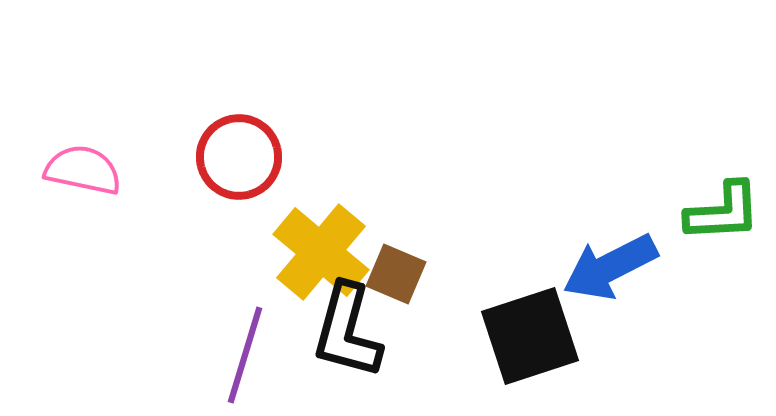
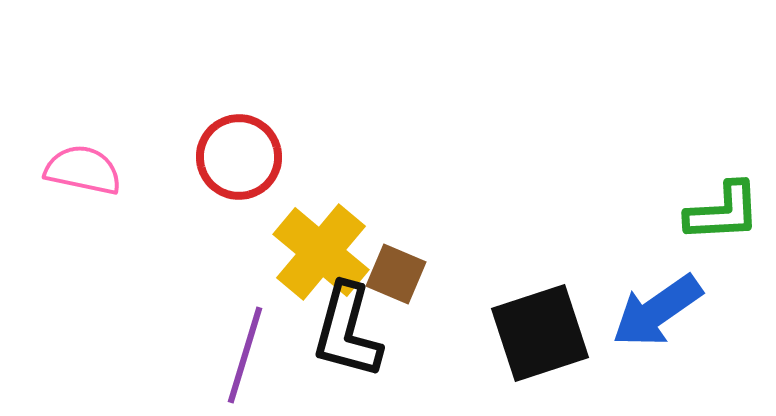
blue arrow: moved 47 px right, 44 px down; rotated 8 degrees counterclockwise
black square: moved 10 px right, 3 px up
